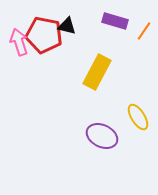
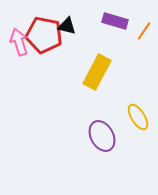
purple ellipse: rotated 36 degrees clockwise
